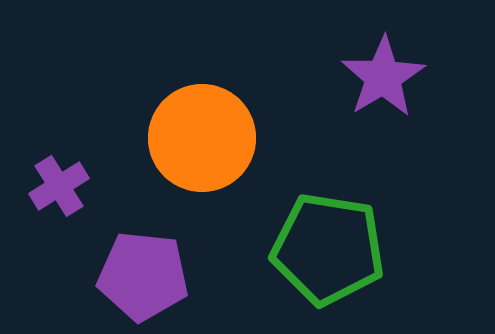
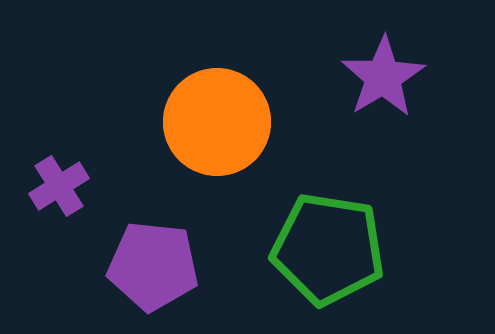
orange circle: moved 15 px right, 16 px up
purple pentagon: moved 10 px right, 10 px up
